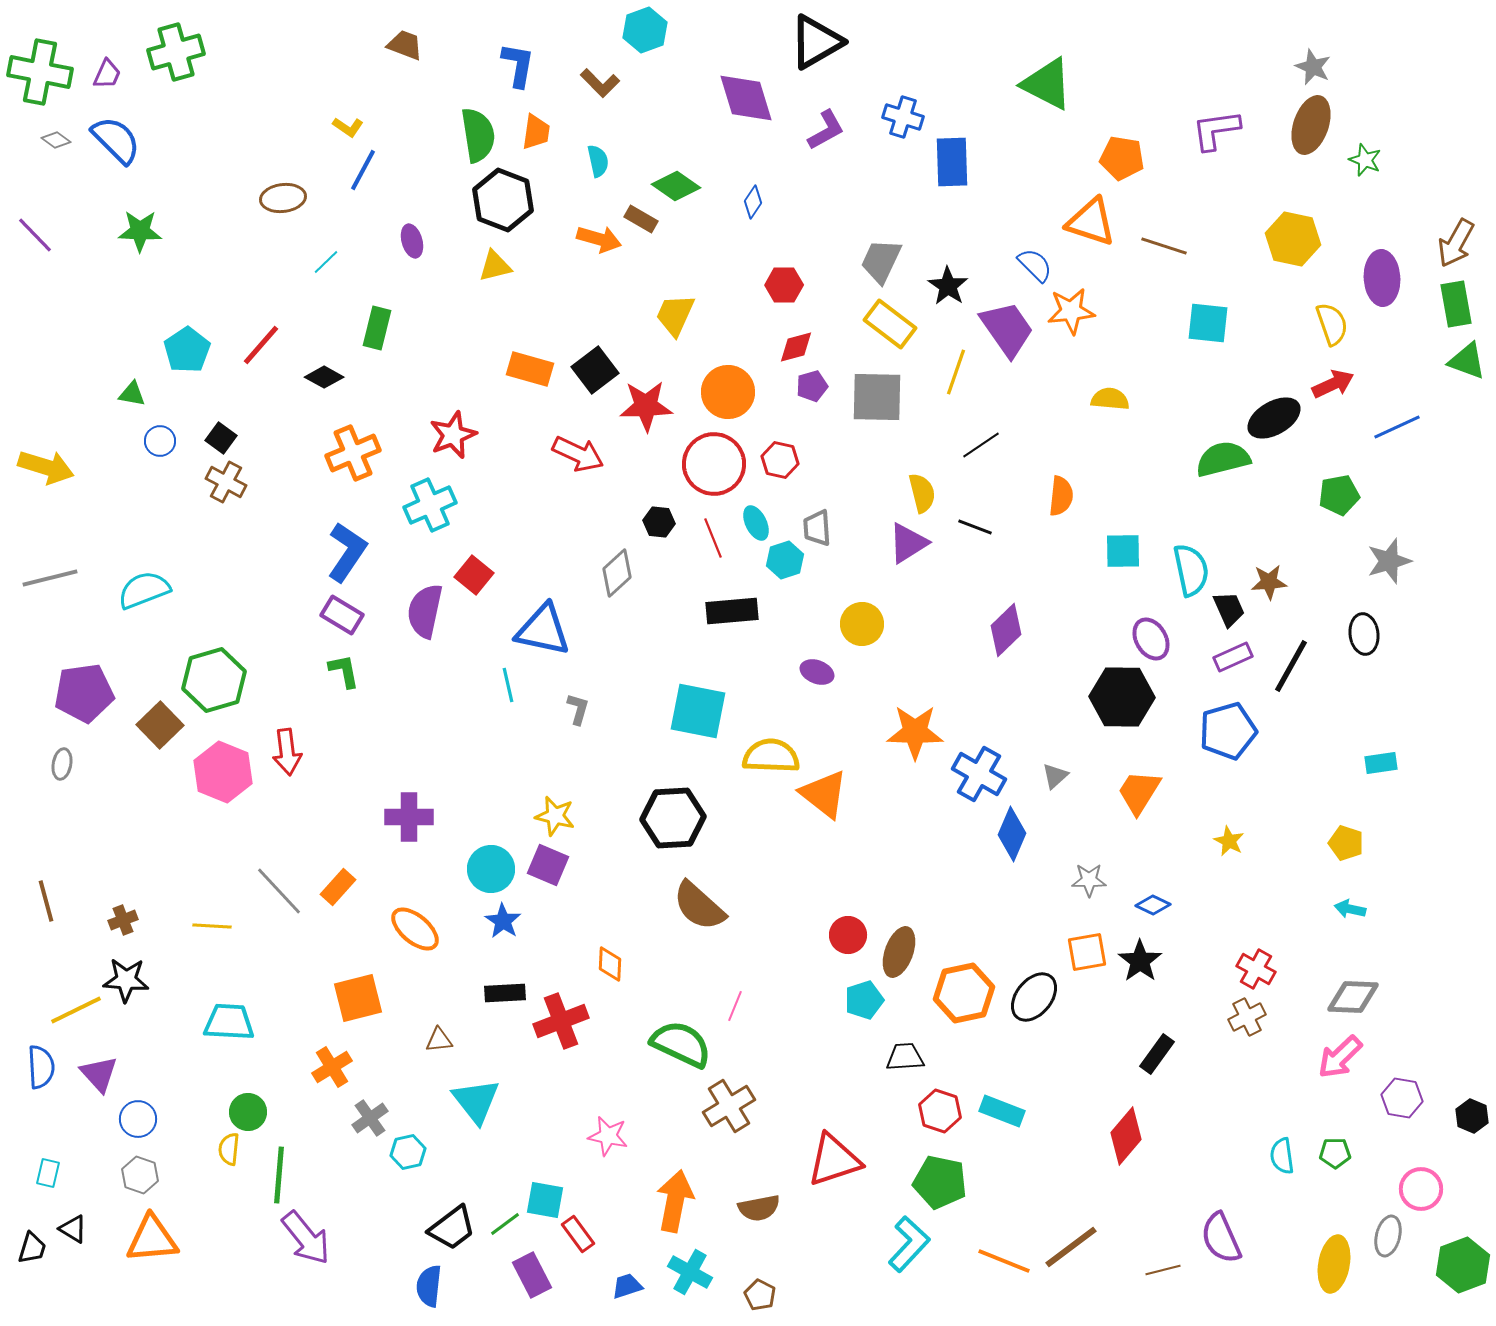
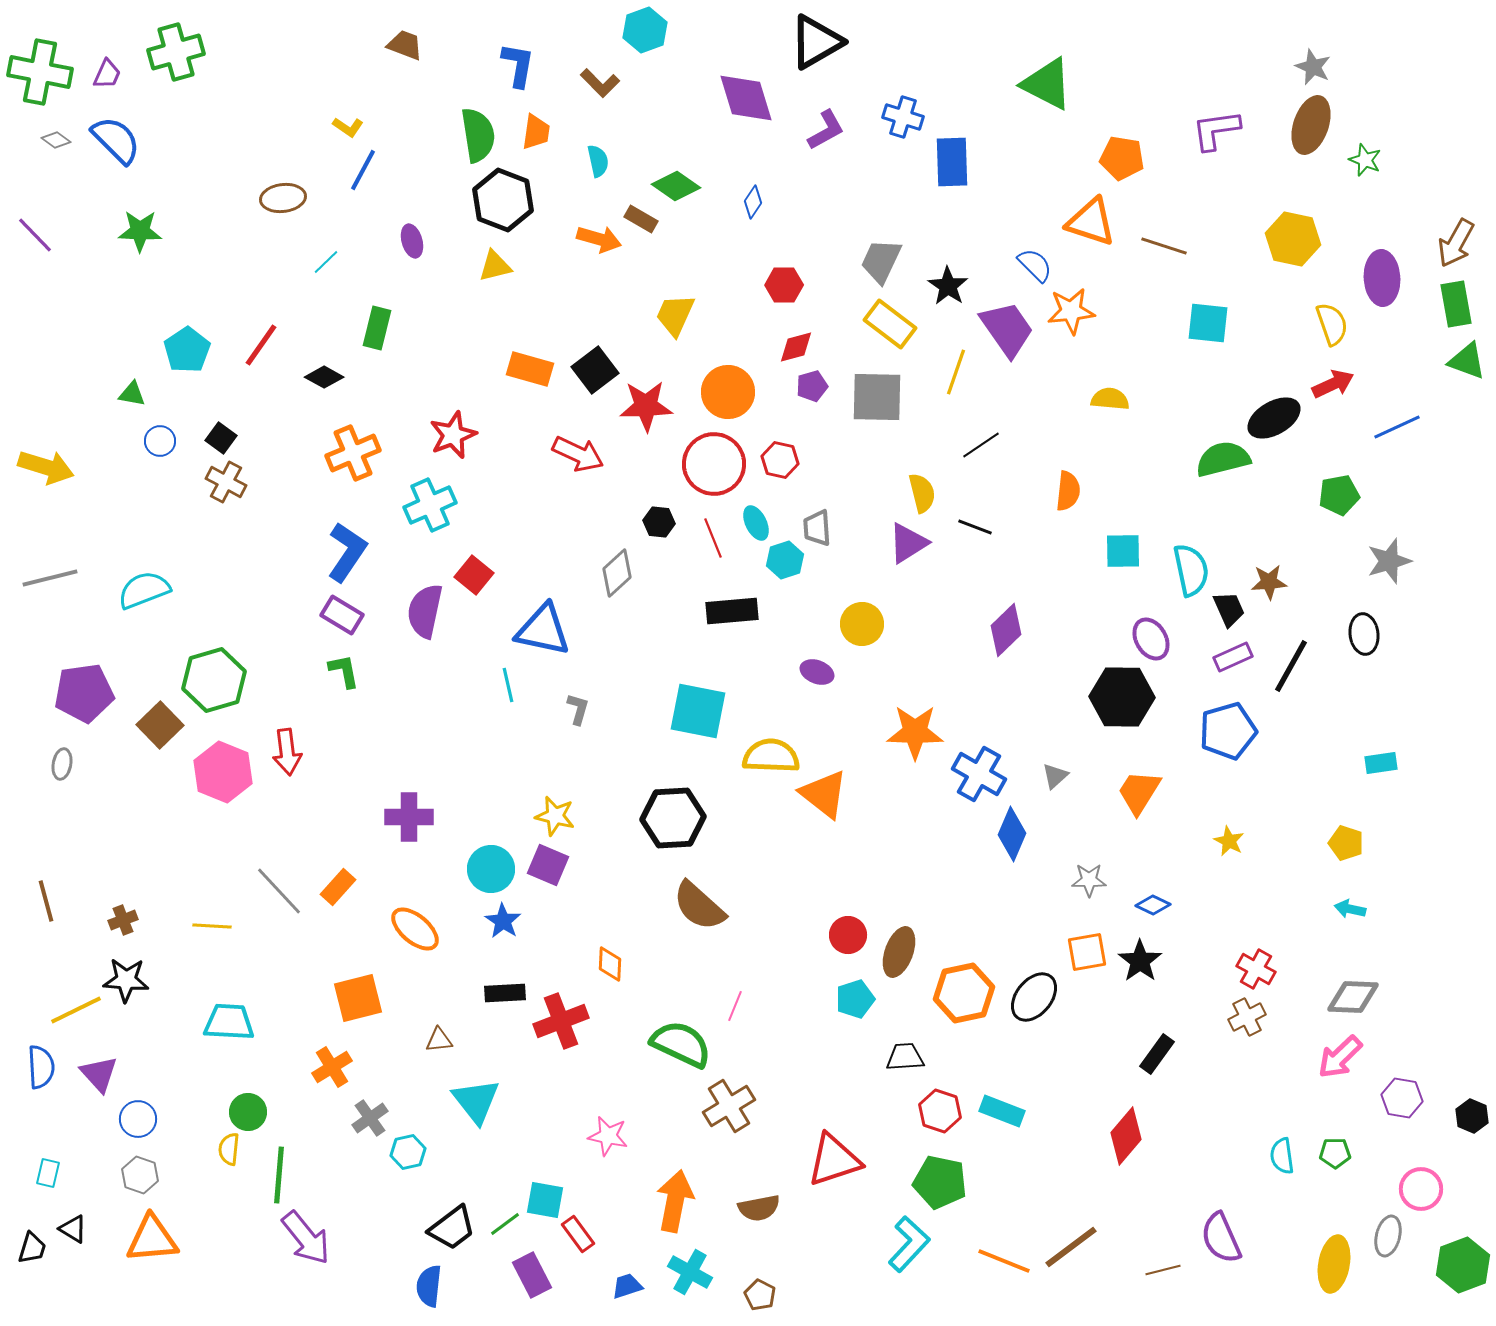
red line at (261, 345): rotated 6 degrees counterclockwise
orange semicircle at (1061, 496): moved 7 px right, 5 px up
cyan pentagon at (864, 1000): moved 9 px left, 1 px up
